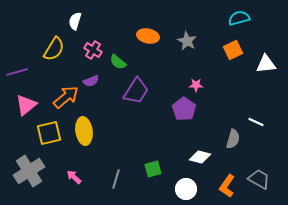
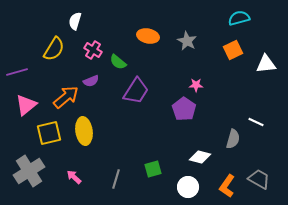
white circle: moved 2 px right, 2 px up
